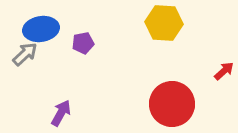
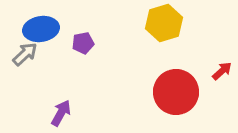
yellow hexagon: rotated 21 degrees counterclockwise
red arrow: moved 2 px left
red circle: moved 4 px right, 12 px up
